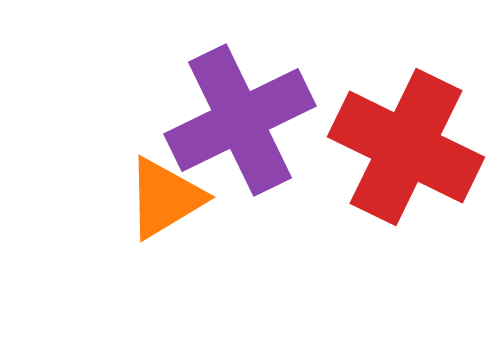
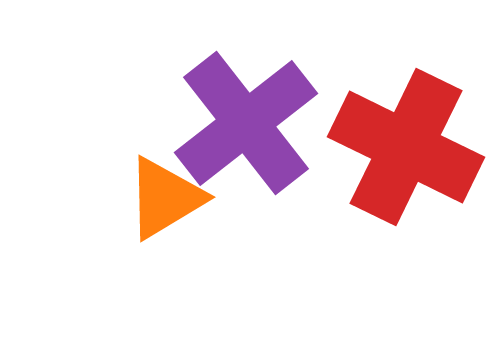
purple cross: moved 6 px right, 3 px down; rotated 12 degrees counterclockwise
